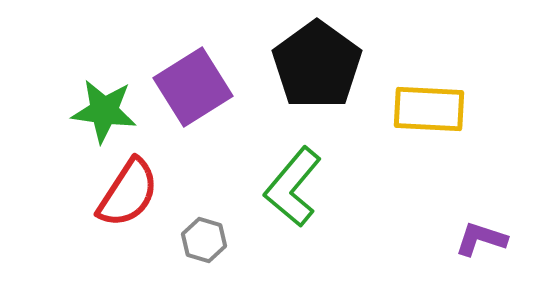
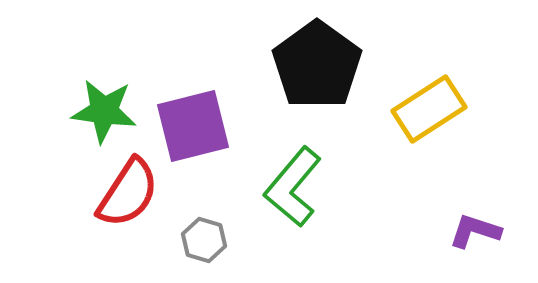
purple square: moved 39 px down; rotated 18 degrees clockwise
yellow rectangle: rotated 36 degrees counterclockwise
purple L-shape: moved 6 px left, 8 px up
